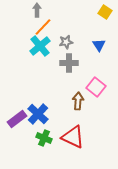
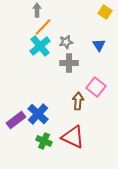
purple rectangle: moved 1 px left, 1 px down
green cross: moved 3 px down
